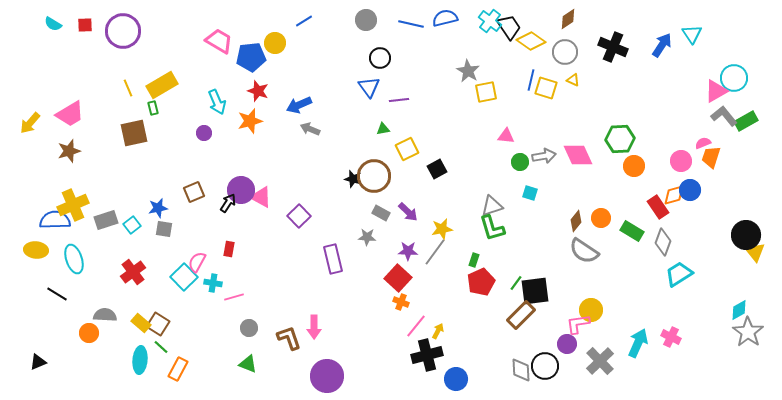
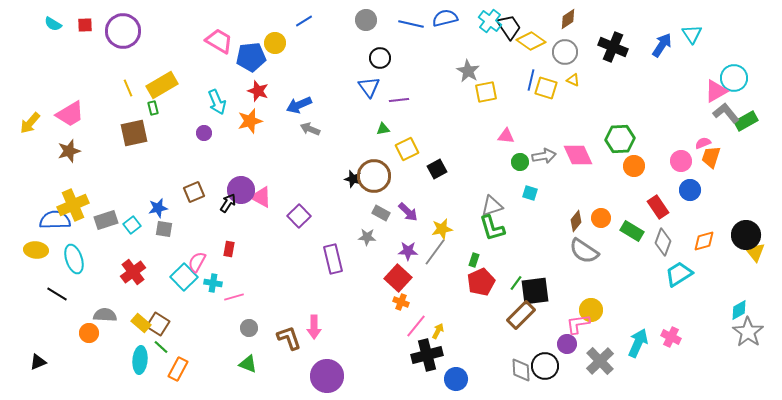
gray L-shape at (724, 116): moved 2 px right, 3 px up
orange diamond at (674, 195): moved 30 px right, 46 px down
